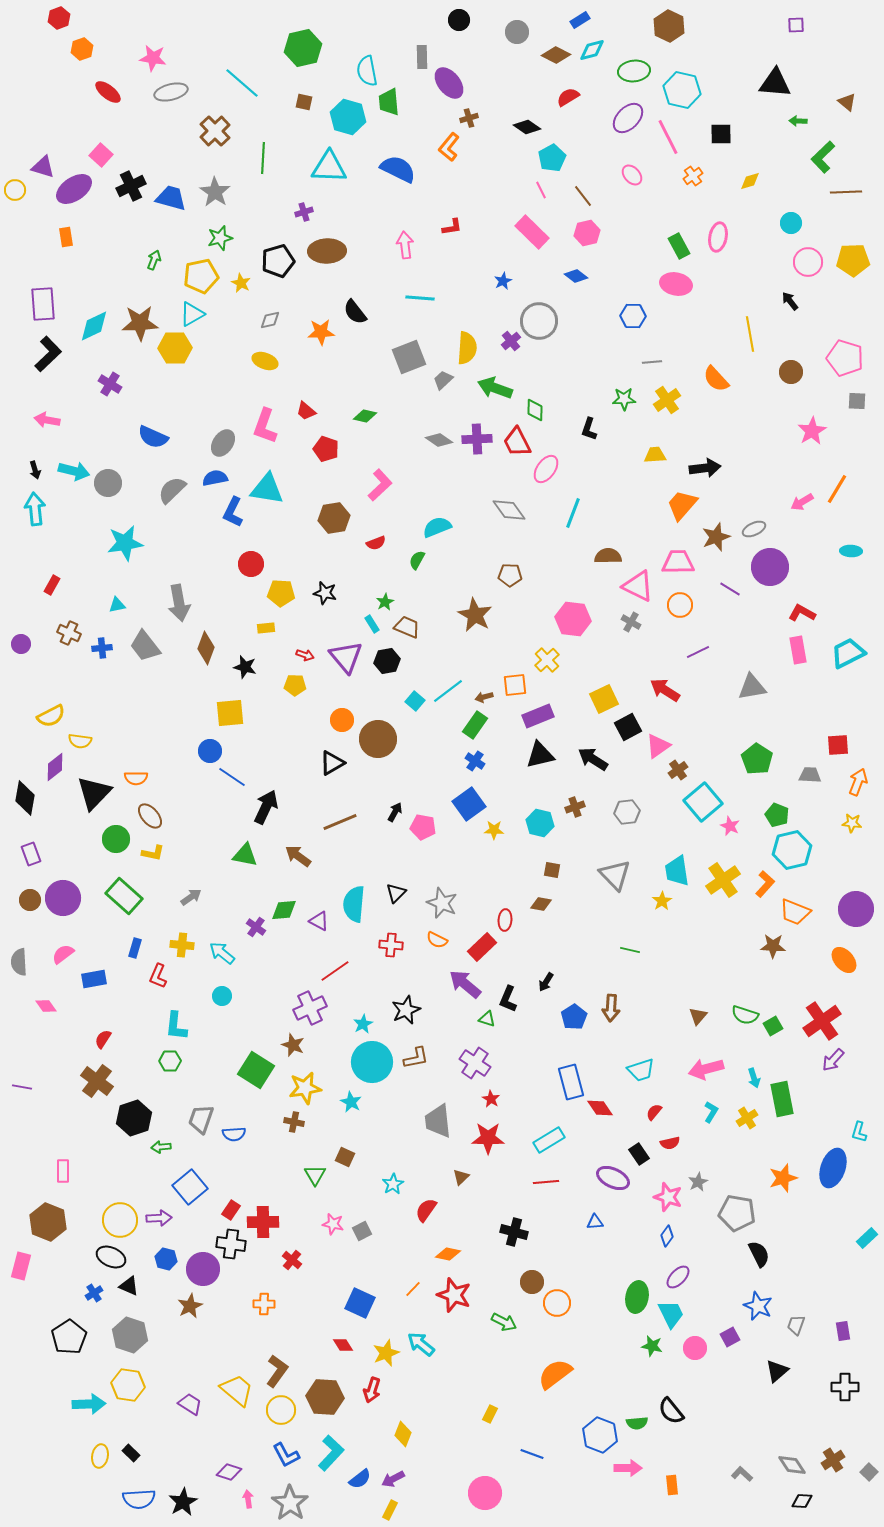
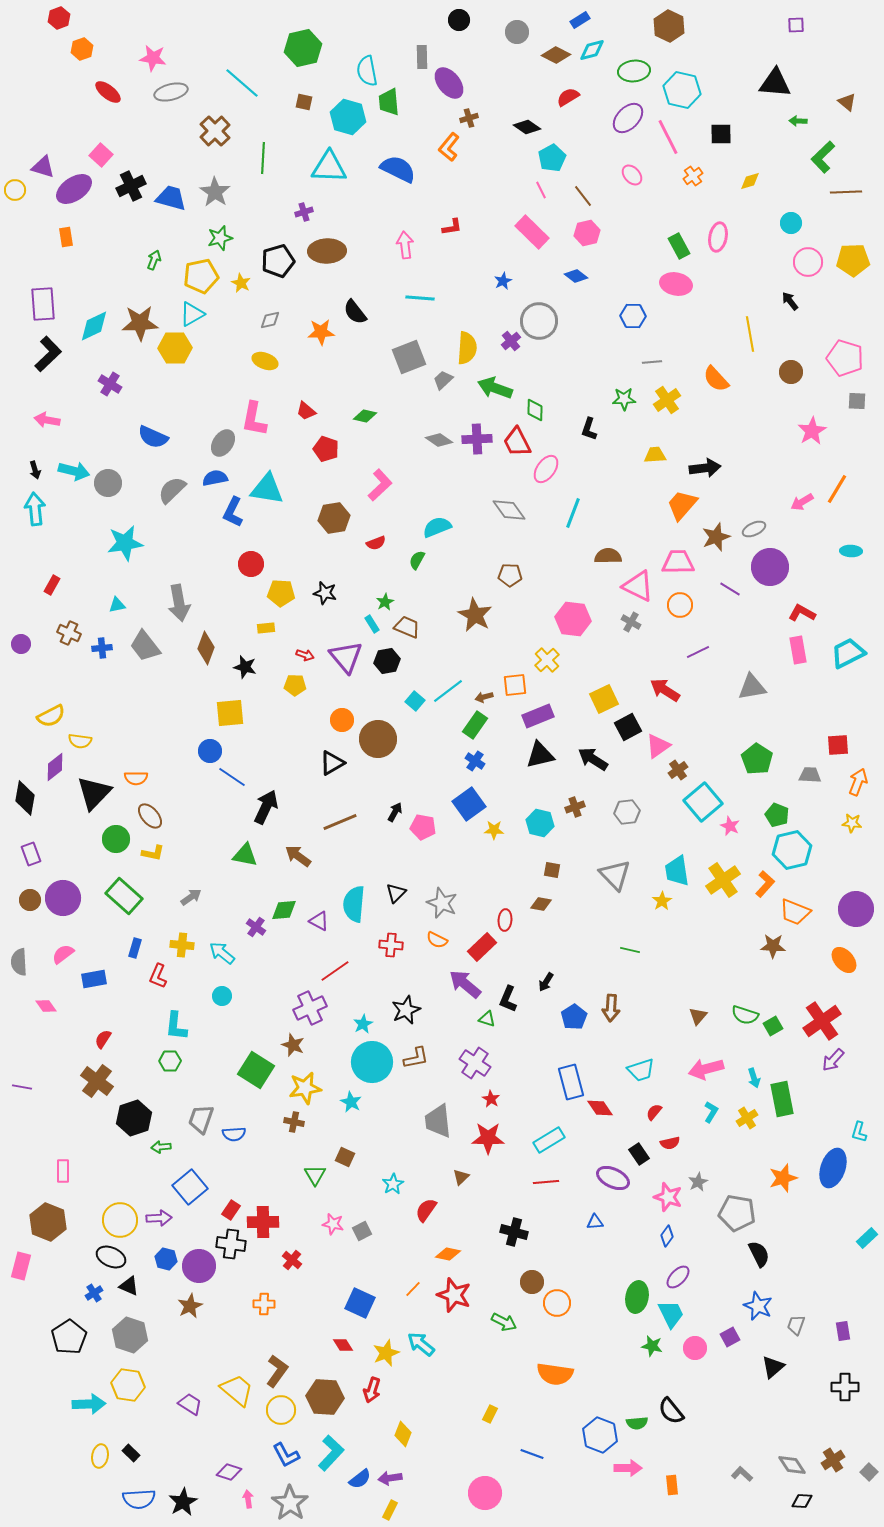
pink L-shape at (265, 426): moved 11 px left, 7 px up; rotated 9 degrees counterclockwise
purple circle at (203, 1269): moved 4 px left, 3 px up
black triangle at (777, 1371): moved 4 px left, 4 px up
orange semicircle at (555, 1374): rotated 135 degrees counterclockwise
purple arrow at (393, 1479): moved 3 px left, 1 px up; rotated 20 degrees clockwise
